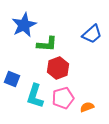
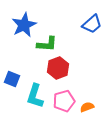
blue trapezoid: moved 10 px up
pink pentagon: moved 1 px right, 3 px down
